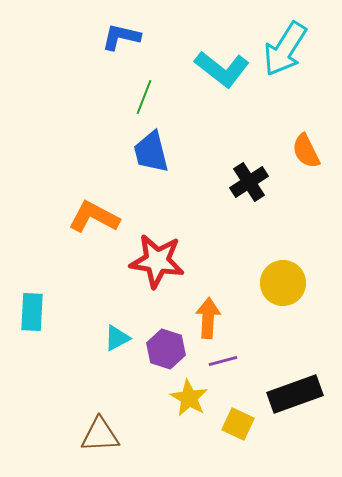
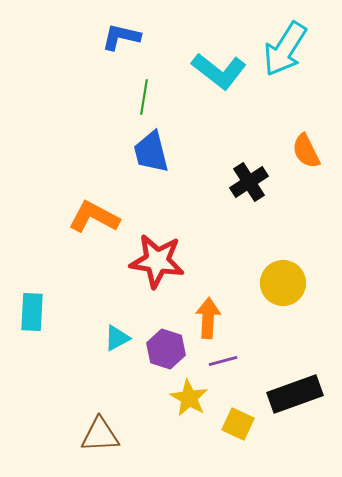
cyan L-shape: moved 3 px left, 2 px down
green line: rotated 12 degrees counterclockwise
